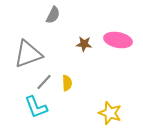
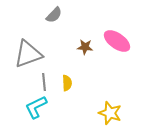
gray semicircle: moved 1 px right; rotated 18 degrees clockwise
pink ellipse: moved 1 px left, 1 px down; rotated 24 degrees clockwise
brown star: moved 1 px right, 3 px down
gray line: rotated 48 degrees counterclockwise
cyan L-shape: rotated 85 degrees clockwise
